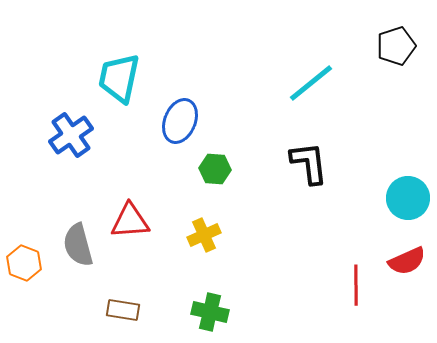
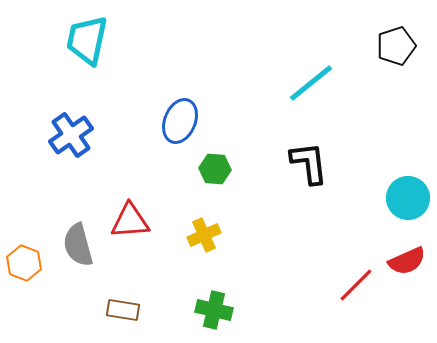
cyan trapezoid: moved 32 px left, 38 px up
red line: rotated 45 degrees clockwise
green cross: moved 4 px right, 2 px up
